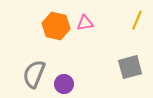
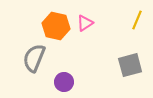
pink triangle: rotated 24 degrees counterclockwise
gray square: moved 2 px up
gray semicircle: moved 16 px up
purple circle: moved 2 px up
